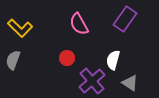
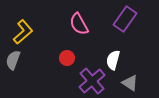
yellow L-shape: moved 3 px right, 4 px down; rotated 85 degrees counterclockwise
